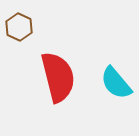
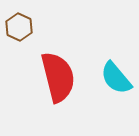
cyan semicircle: moved 5 px up
